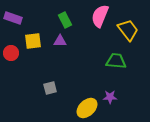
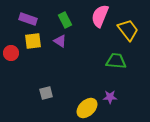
purple rectangle: moved 15 px right, 1 px down
purple triangle: rotated 32 degrees clockwise
gray square: moved 4 px left, 5 px down
